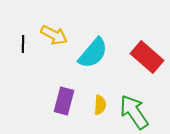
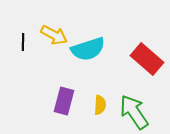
black line: moved 2 px up
cyan semicircle: moved 5 px left, 4 px up; rotated 32 degrees clockwise
red rectangle: moved 2 px down
